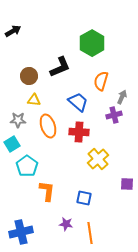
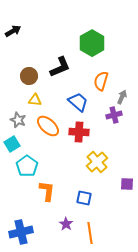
yellow triangle: moved 1 px right
gray star: rotated 21 degrees clockwise
orange ellipse: rotated 30 degrees counterclockwise
yellow cross: moved 1 px left, 3 px down
purple star: rotated 24 degrees clockwise
